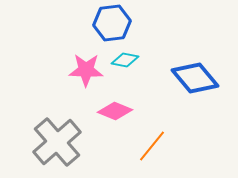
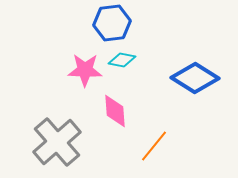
cyan diamond: moved 3 px left
pink star: moved 1 px left
blue diamond: rotated 18 degrees counterclockwise
pink diamond: rotated 64 degrees clockwise
orange line: moved 2 px right
